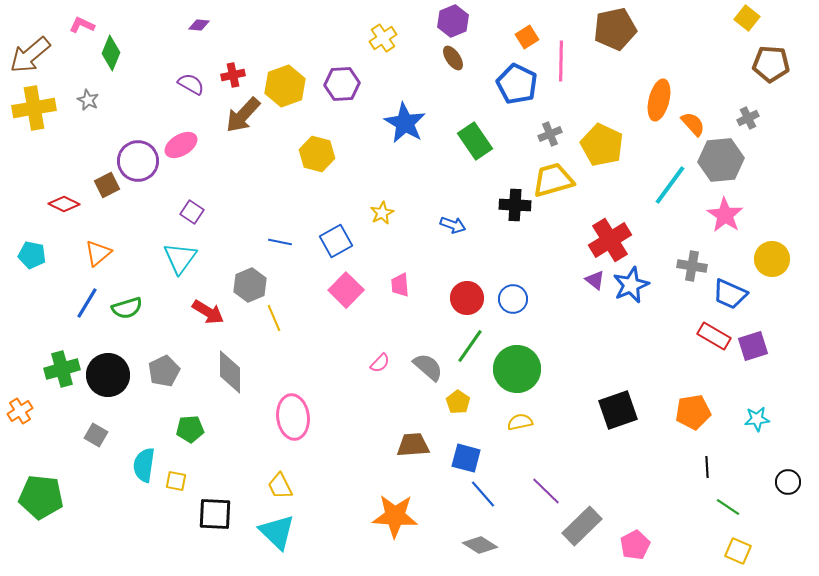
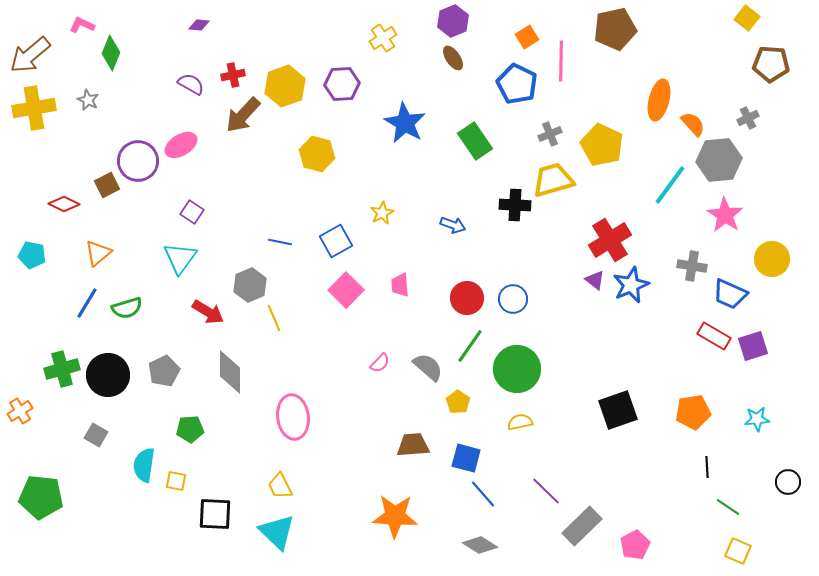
gray hexagon at (721, 160): moved 2 px left
